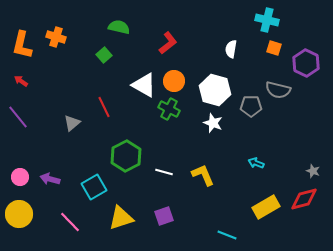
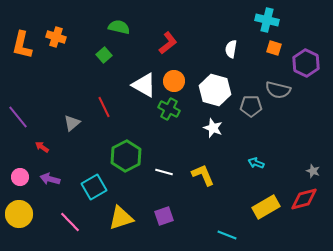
red arrow: moved 21 px right, 66 px down
white star: moved 5 px down
